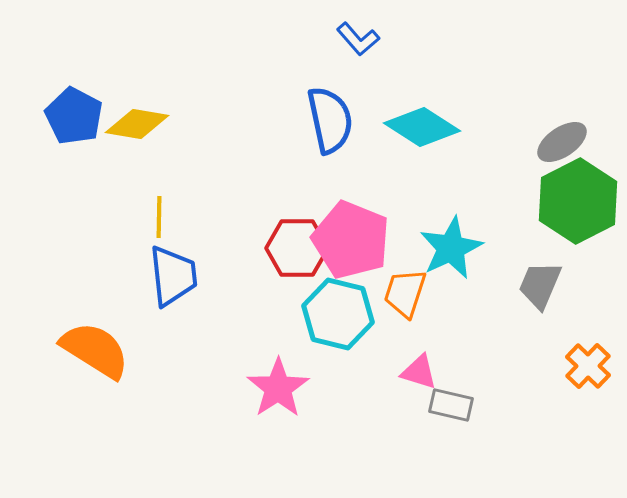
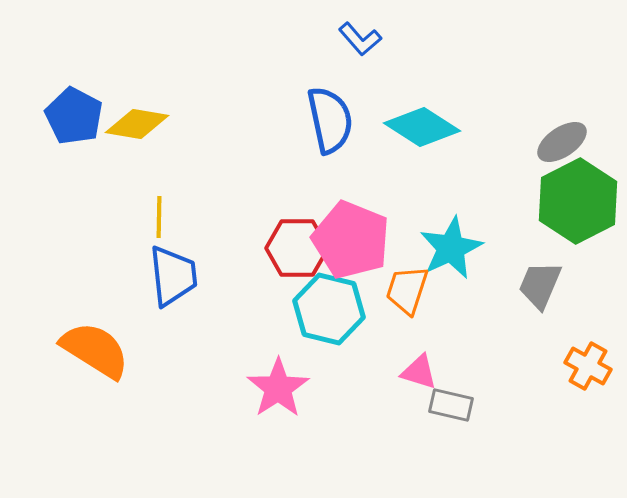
blue L-shape: moved 2 px right
orange trapezoid: moved 2 px right, 3 px up
cyan hexagon: moved 9 px left, 5 px up
orange cross: rotated 15 degrees counterclockwise
